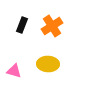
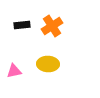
black rectangle: rotated 63 degrees clockwise
pink triangle: rotated 28 degrees counterclockwise
